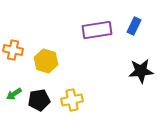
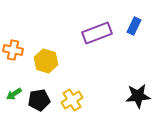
purple rectangle: moved 3 px down; rotated 12 degrees counterclockwise
black star: moved 3 px left, 25 px down
yellow cross: rotated 20 degrees counterclockwise
